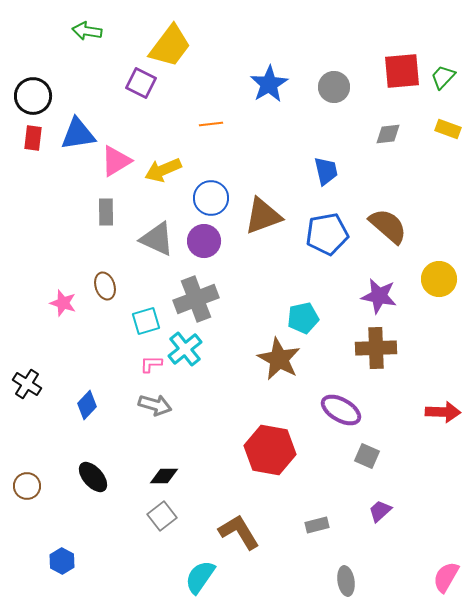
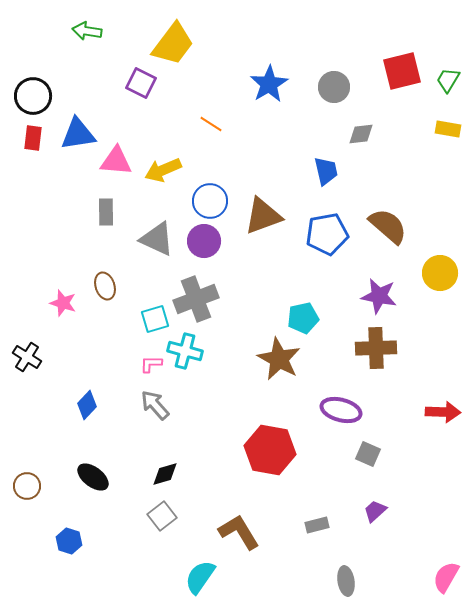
yellow trapezoid at (170, 46): moved 3 px right, 2 px up
red square at (402, 71): rotated 9 degrees counterclockwise
green trapezoid at (443, 77): moved 5 px right, 3 px down; rotated 12 degrees counterclockwise
orange line at (211, 124): rotated 40 degrees clockwise
yellow rectangle at (448, 129): rotated 10 degrees counterclockwise
gray diamond at (388, 134): moved 27 px left
pink triangle at (116, 161): rotated 36 degrees clockwise
blue circle at (211, 198): moved 1 px left, 3 px down
yellow circle at (439, 279): moved 1 px right, 6 px up
cyan square at (146, 321): moved 9 px right, 2 px up
cyan cross at (185, 349): moved 2 px down; rotated 36 degrees counterclockwise
black cross at (27, 384): moved 27 px up
gray arrow at (155, 405): rotated 148 degrees counterclockwise
purple ellipse at (341, 410): rotated 15 degrees counterclockwise
gray square at (367, 456): moved 1 px right, 2 px up
black diamond at (164, 476): moved 1 px right, 2 px up; rotated 16 degrees counterclockwise
black ellipse at (93, 477): rotated 12 degrees counterclockwise
purple trapezoid at (380, 511): moved 5 px left
blue hexagon at (62, 561): moved 7 px right, 20 px up; rotated 10 degrees counterclockwise
